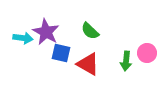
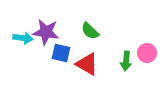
purple star: rotated 20 degrees counterclockwise
red triangle: moved 1 px left
